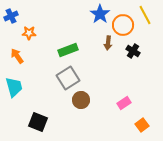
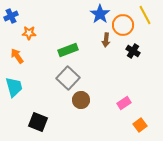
brown arrow: moved 2 px left, 3 px up
gray square: rotated 15 degrees counterclockwise
orange square: moved 2 px left
